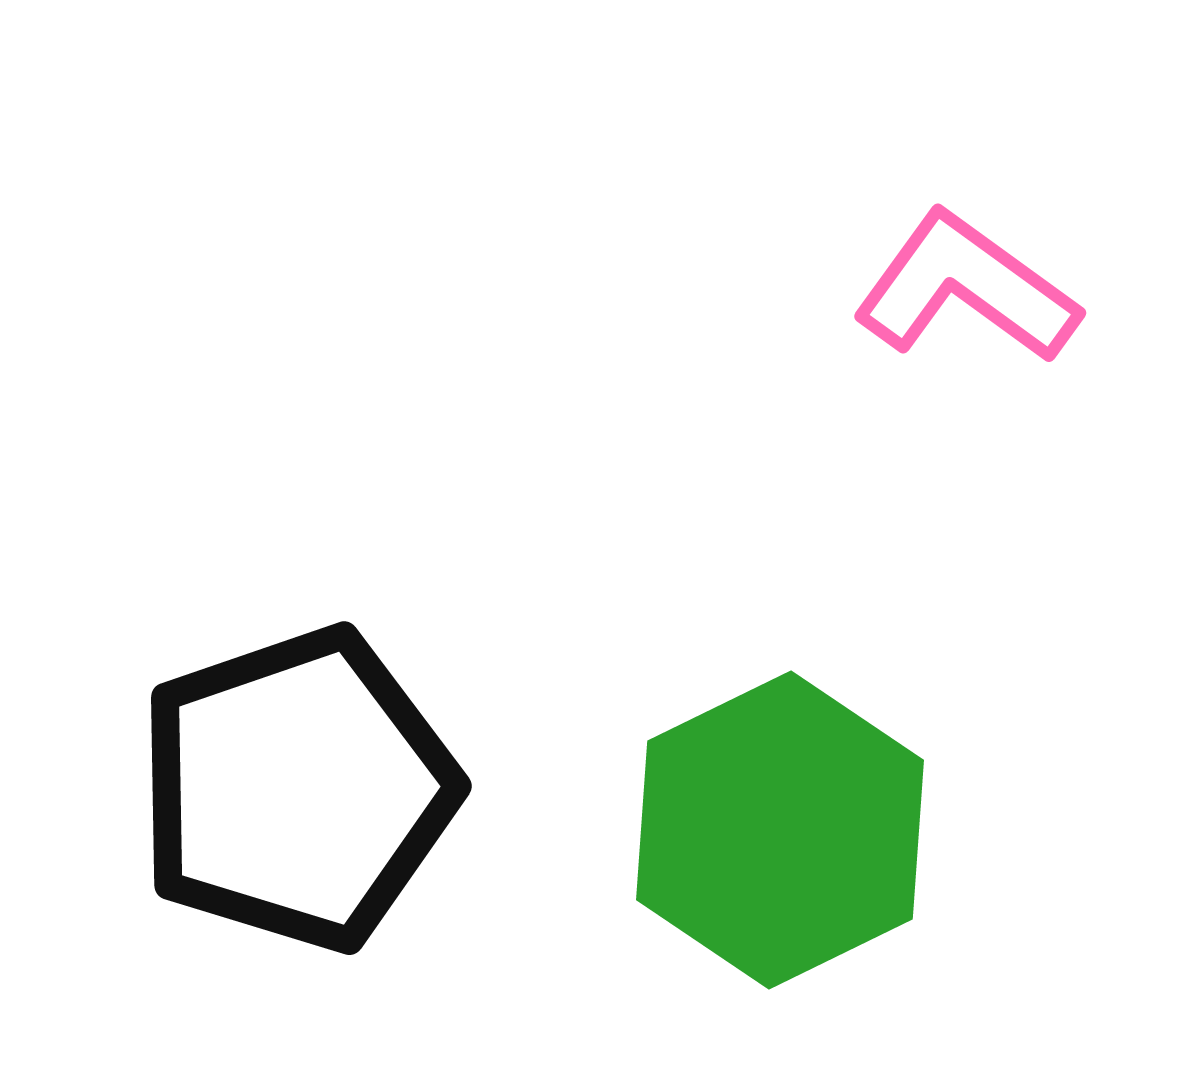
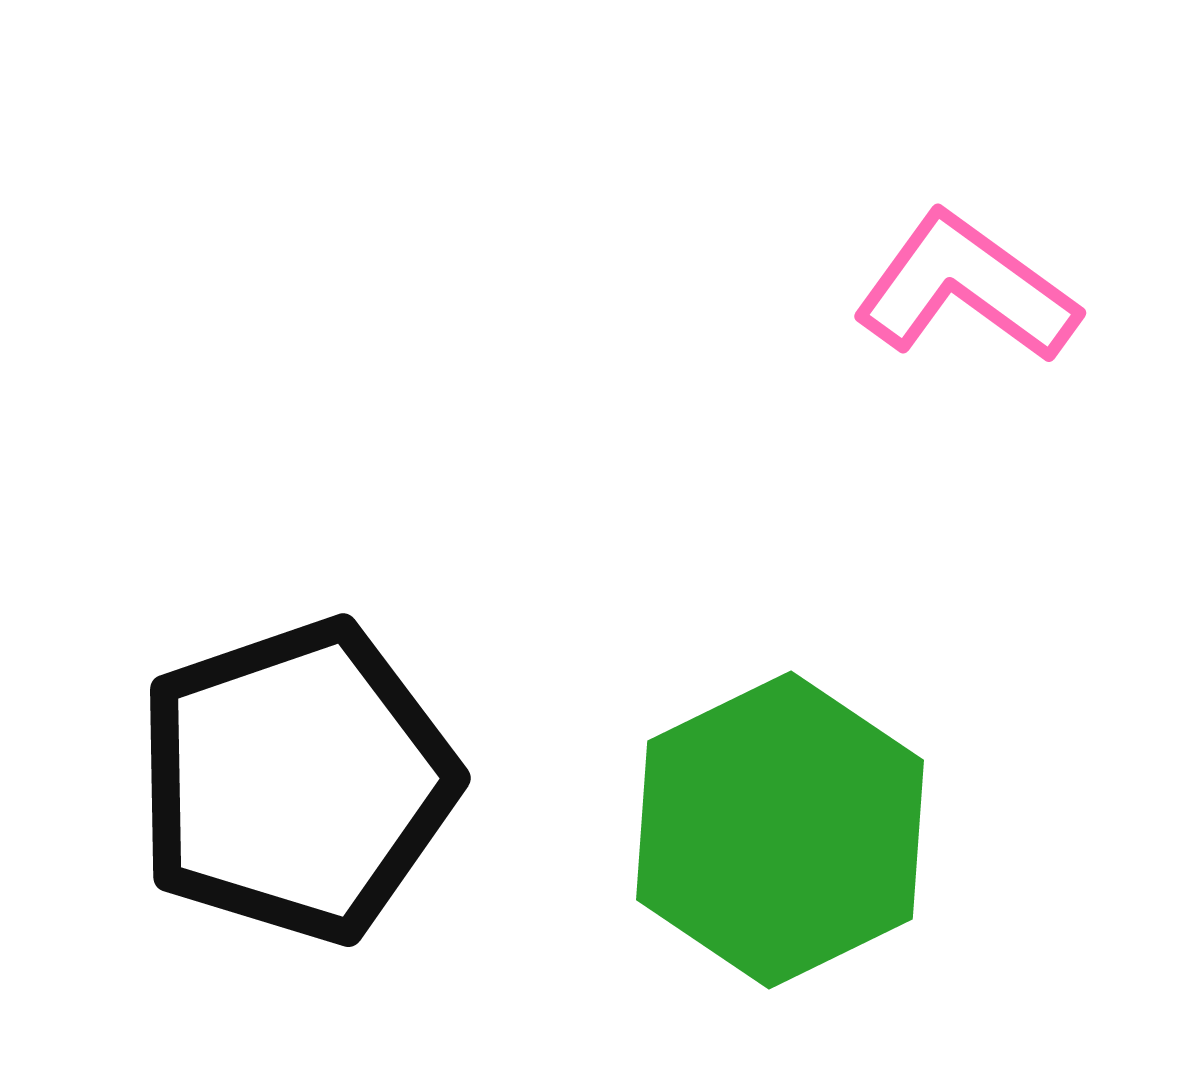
black pentagon: moved 1 px left, 8 px up
